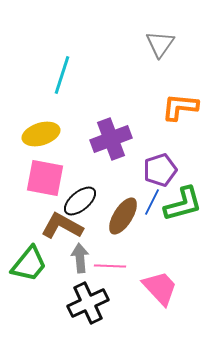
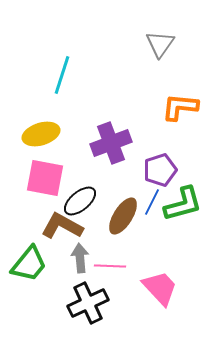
purple cross: moved 4 px down
